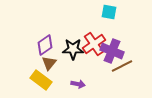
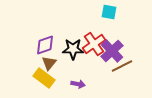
purple diamond: rotated 15 degrees clockwise
purple cross: rotated 25 degrees clockwise
yellow rectangle: moved 3 px right, 2 px up
